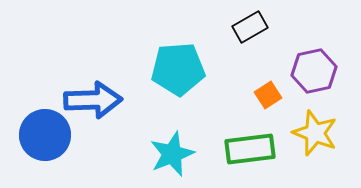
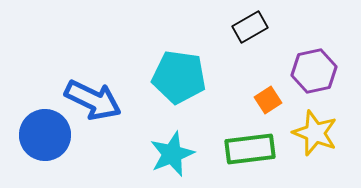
cyan pentagon: moved 1 px right, 8 px down; rotated 12 degrees clockwise
orange square: moved 5 px down
blue arrow: rotated 28 degrees clockwise
